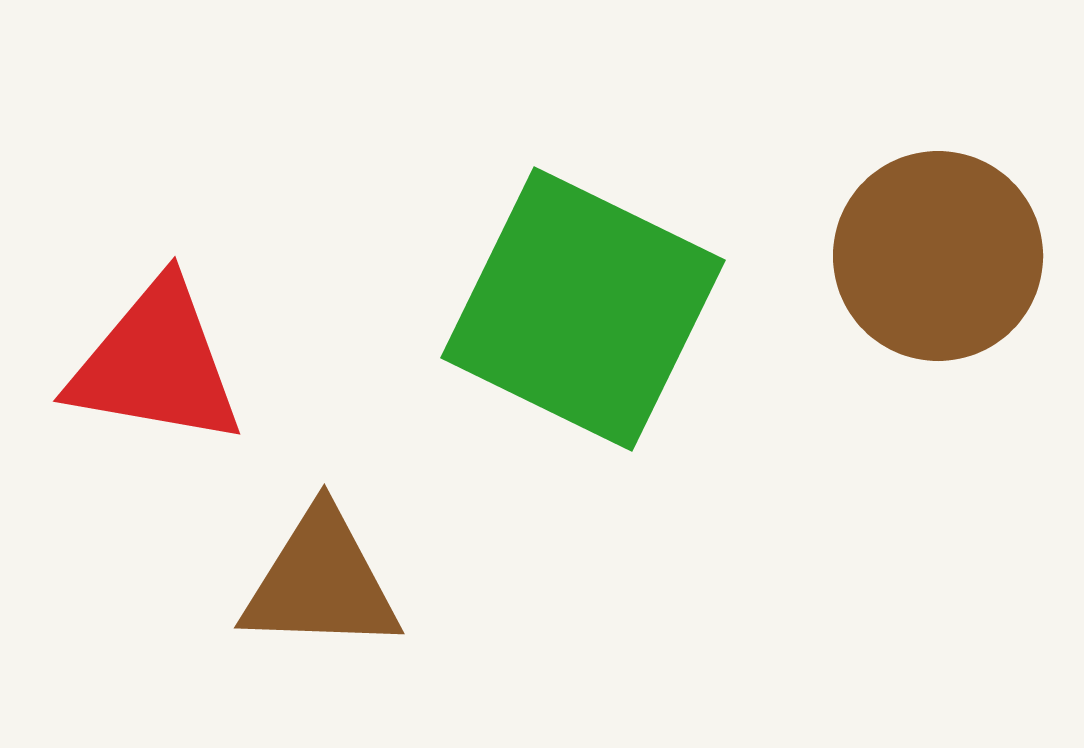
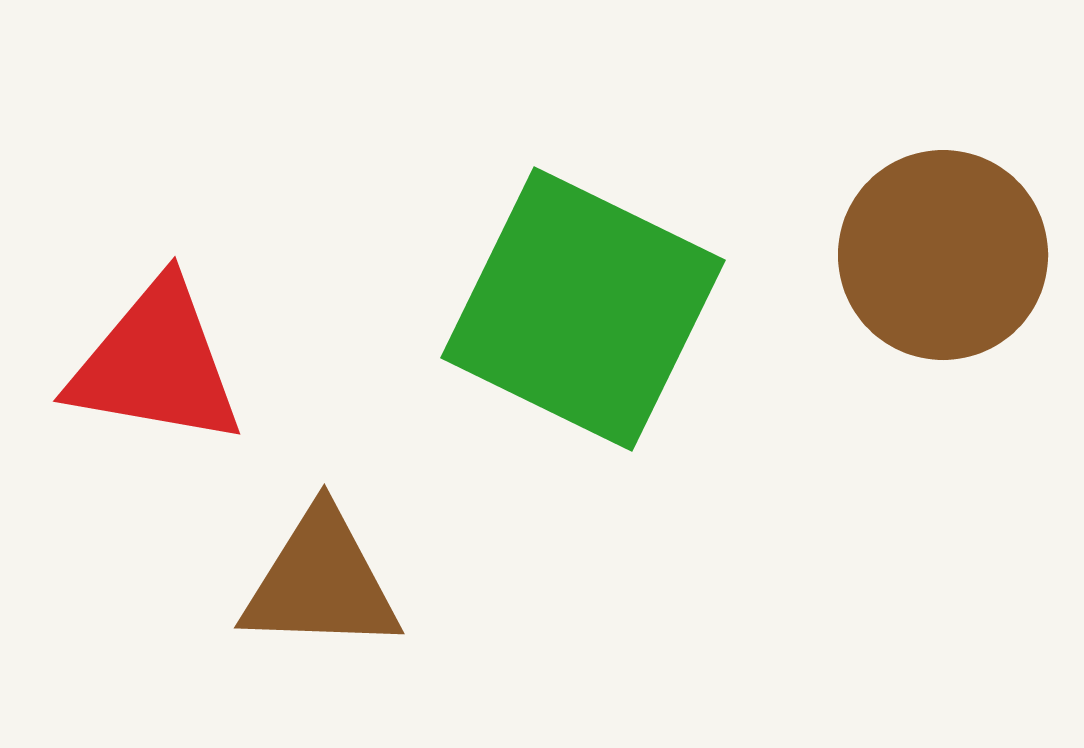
brown circle: moved 5 px right, 1 px up
